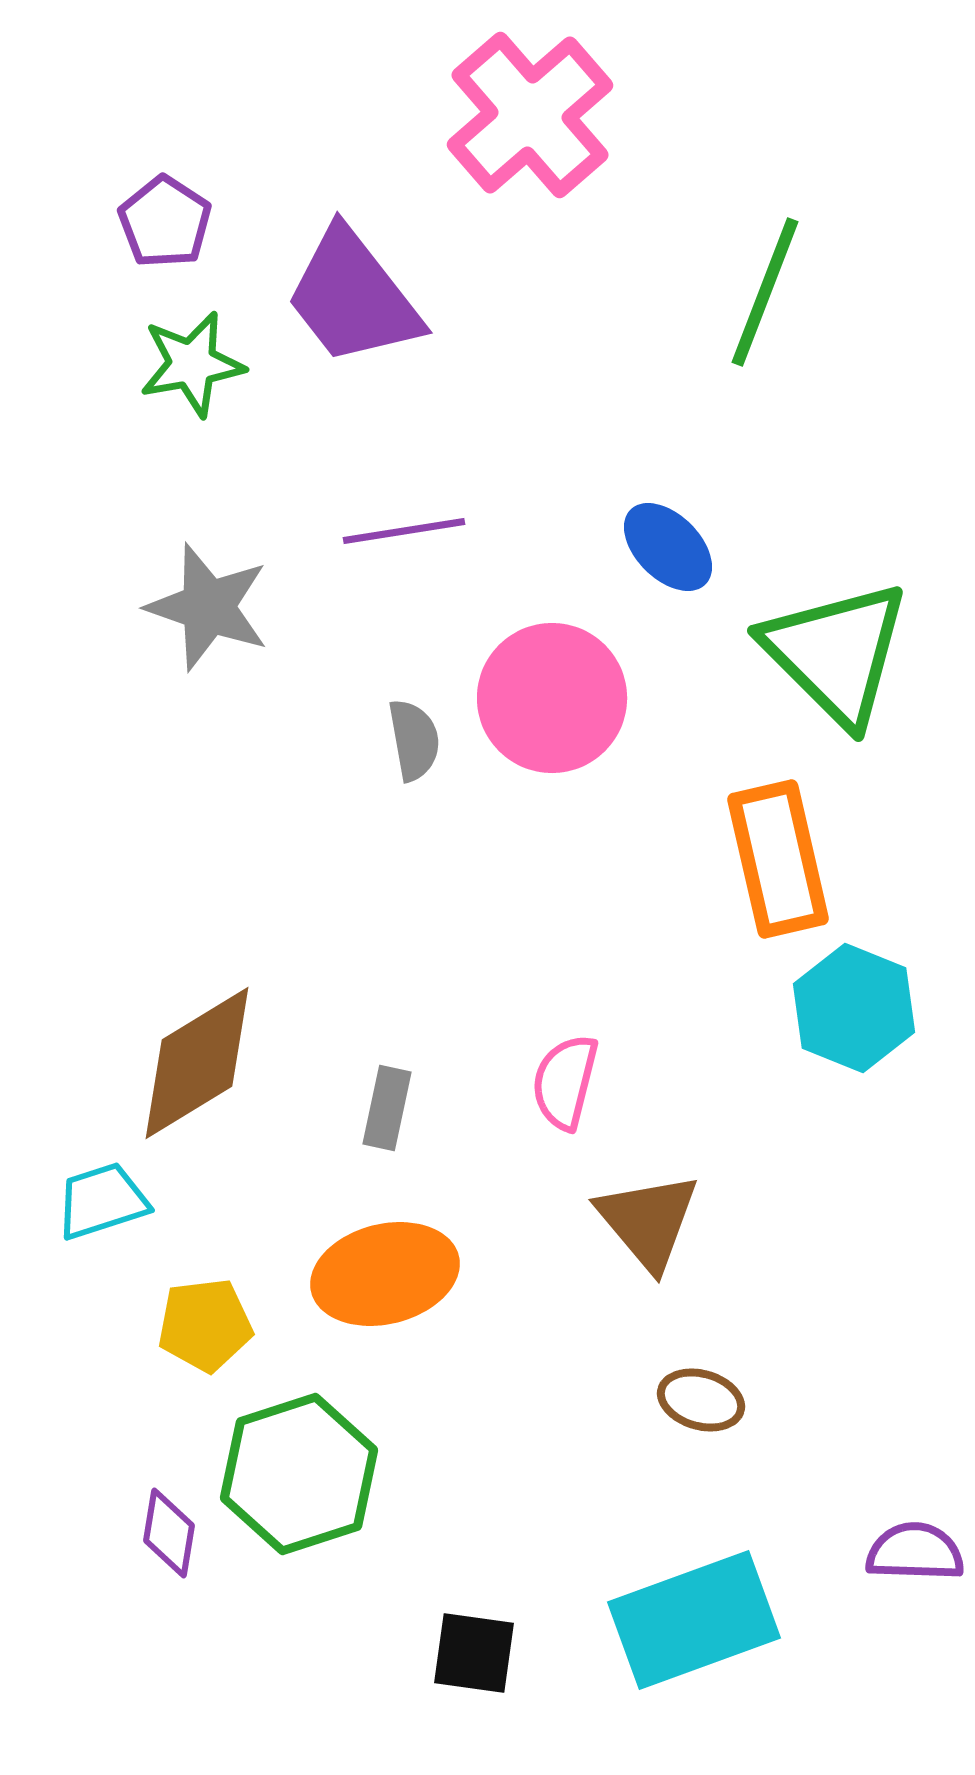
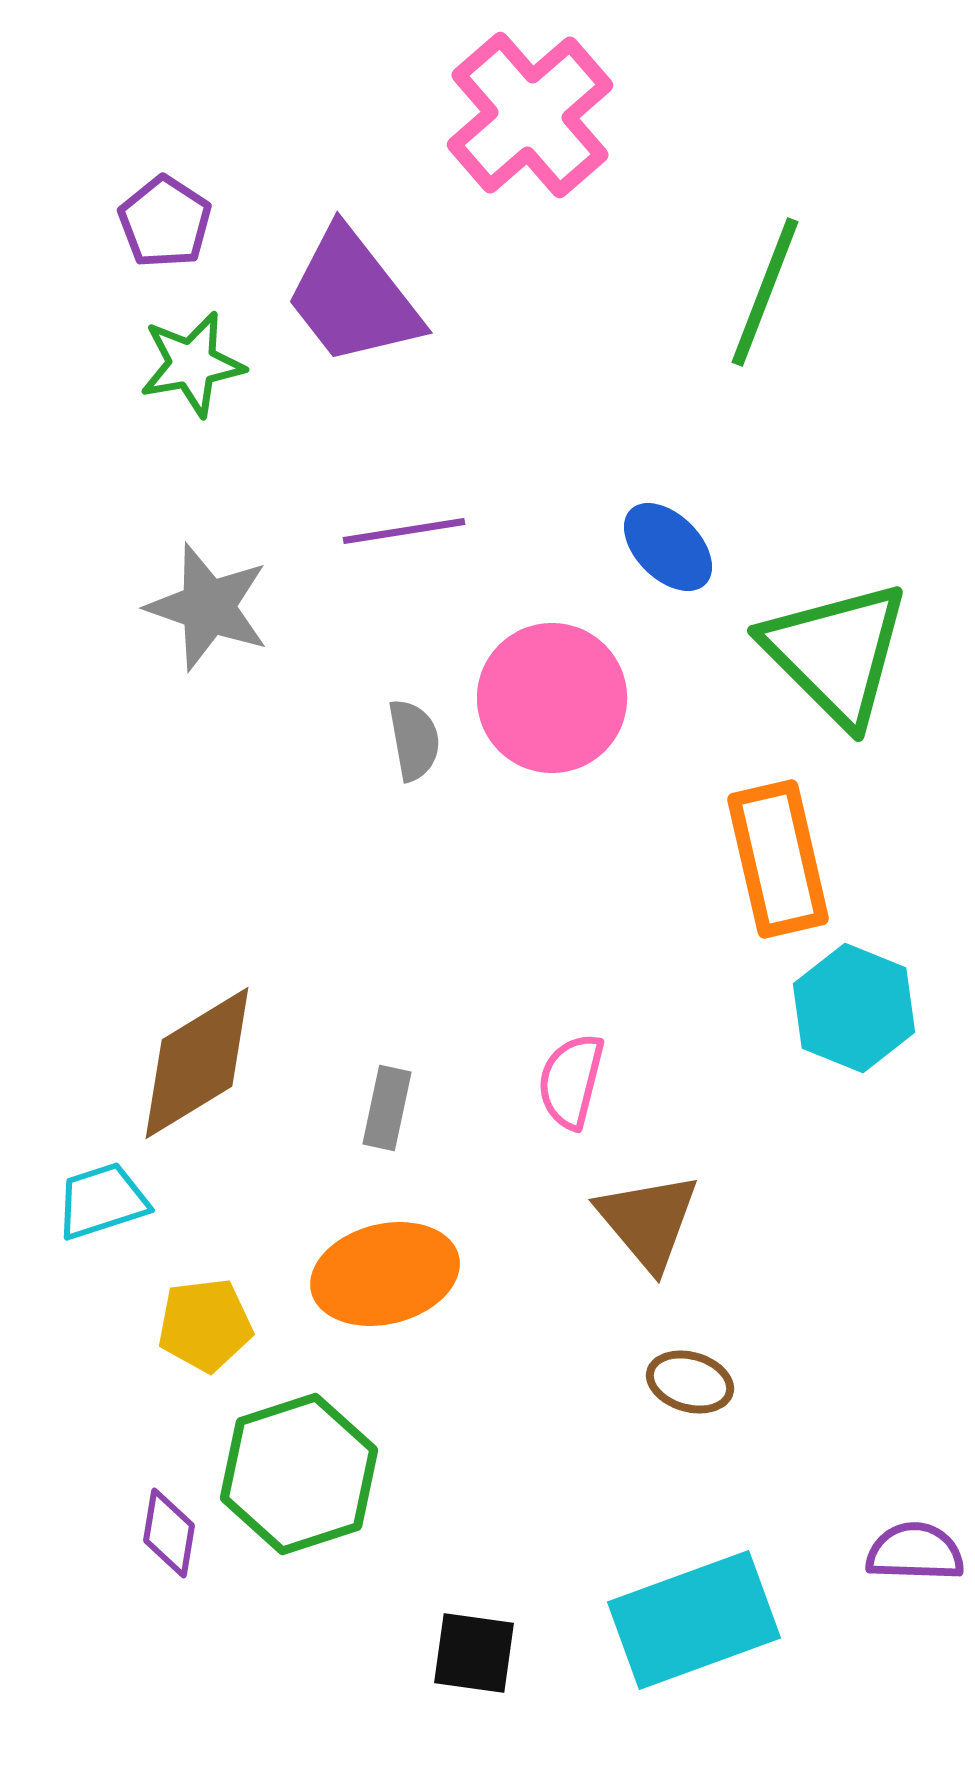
pink semicircle: moved 6 px right, 1 px up
brown ellipse: moved 11 px left, 18 px up
